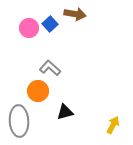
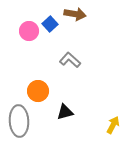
pink circle: moved 3 px down
gray L-shape: moved 20 px right, 8 px up
